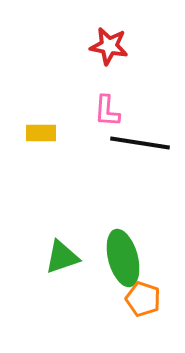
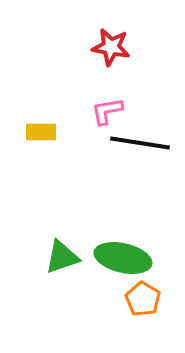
red star: moved 2 px right, 1 px down
pink L-shape: rotated 76 degrees clockwise
yellow rectangle: moved 1 px up
green ellipse: rotated 62 degrees counterclockwise
orange pentagon: rotated 12 degrees clockwise
